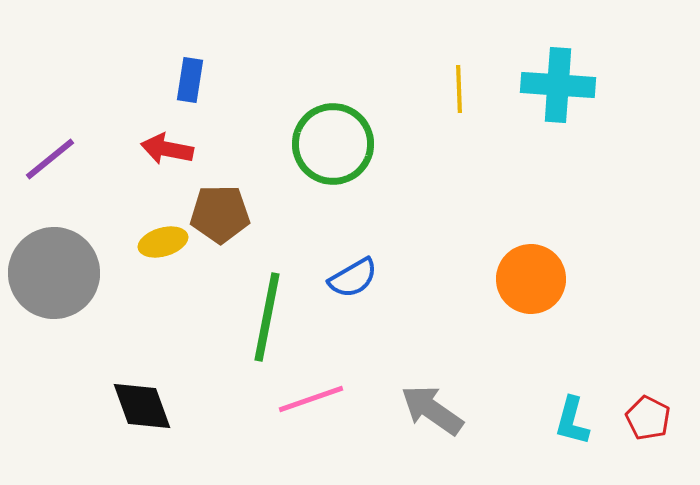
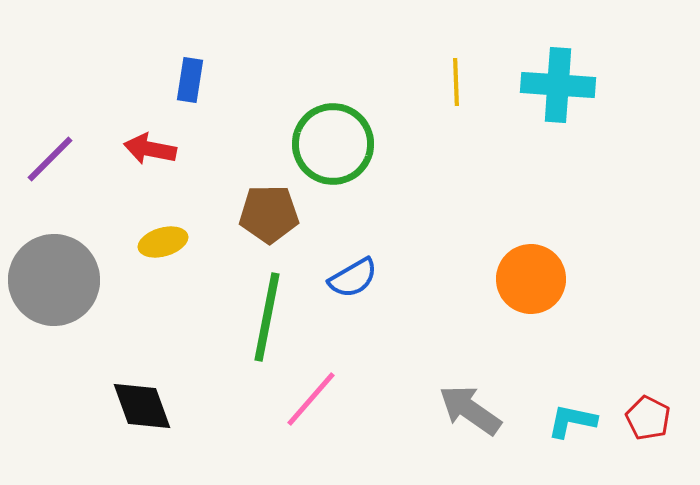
yellow line: moved 3 px left, 7 px up
red arrow: moved 17 px left
purple line: rotated 6 degrees counterclockwise
brown pentagon: moved 49 px right
gray circle: moved 7 px down
pink line: rotated 30 degrees counterclockwise
gray arrow: moved 38 px right
cyan L-shape: rotated 87 degrees clockwise
